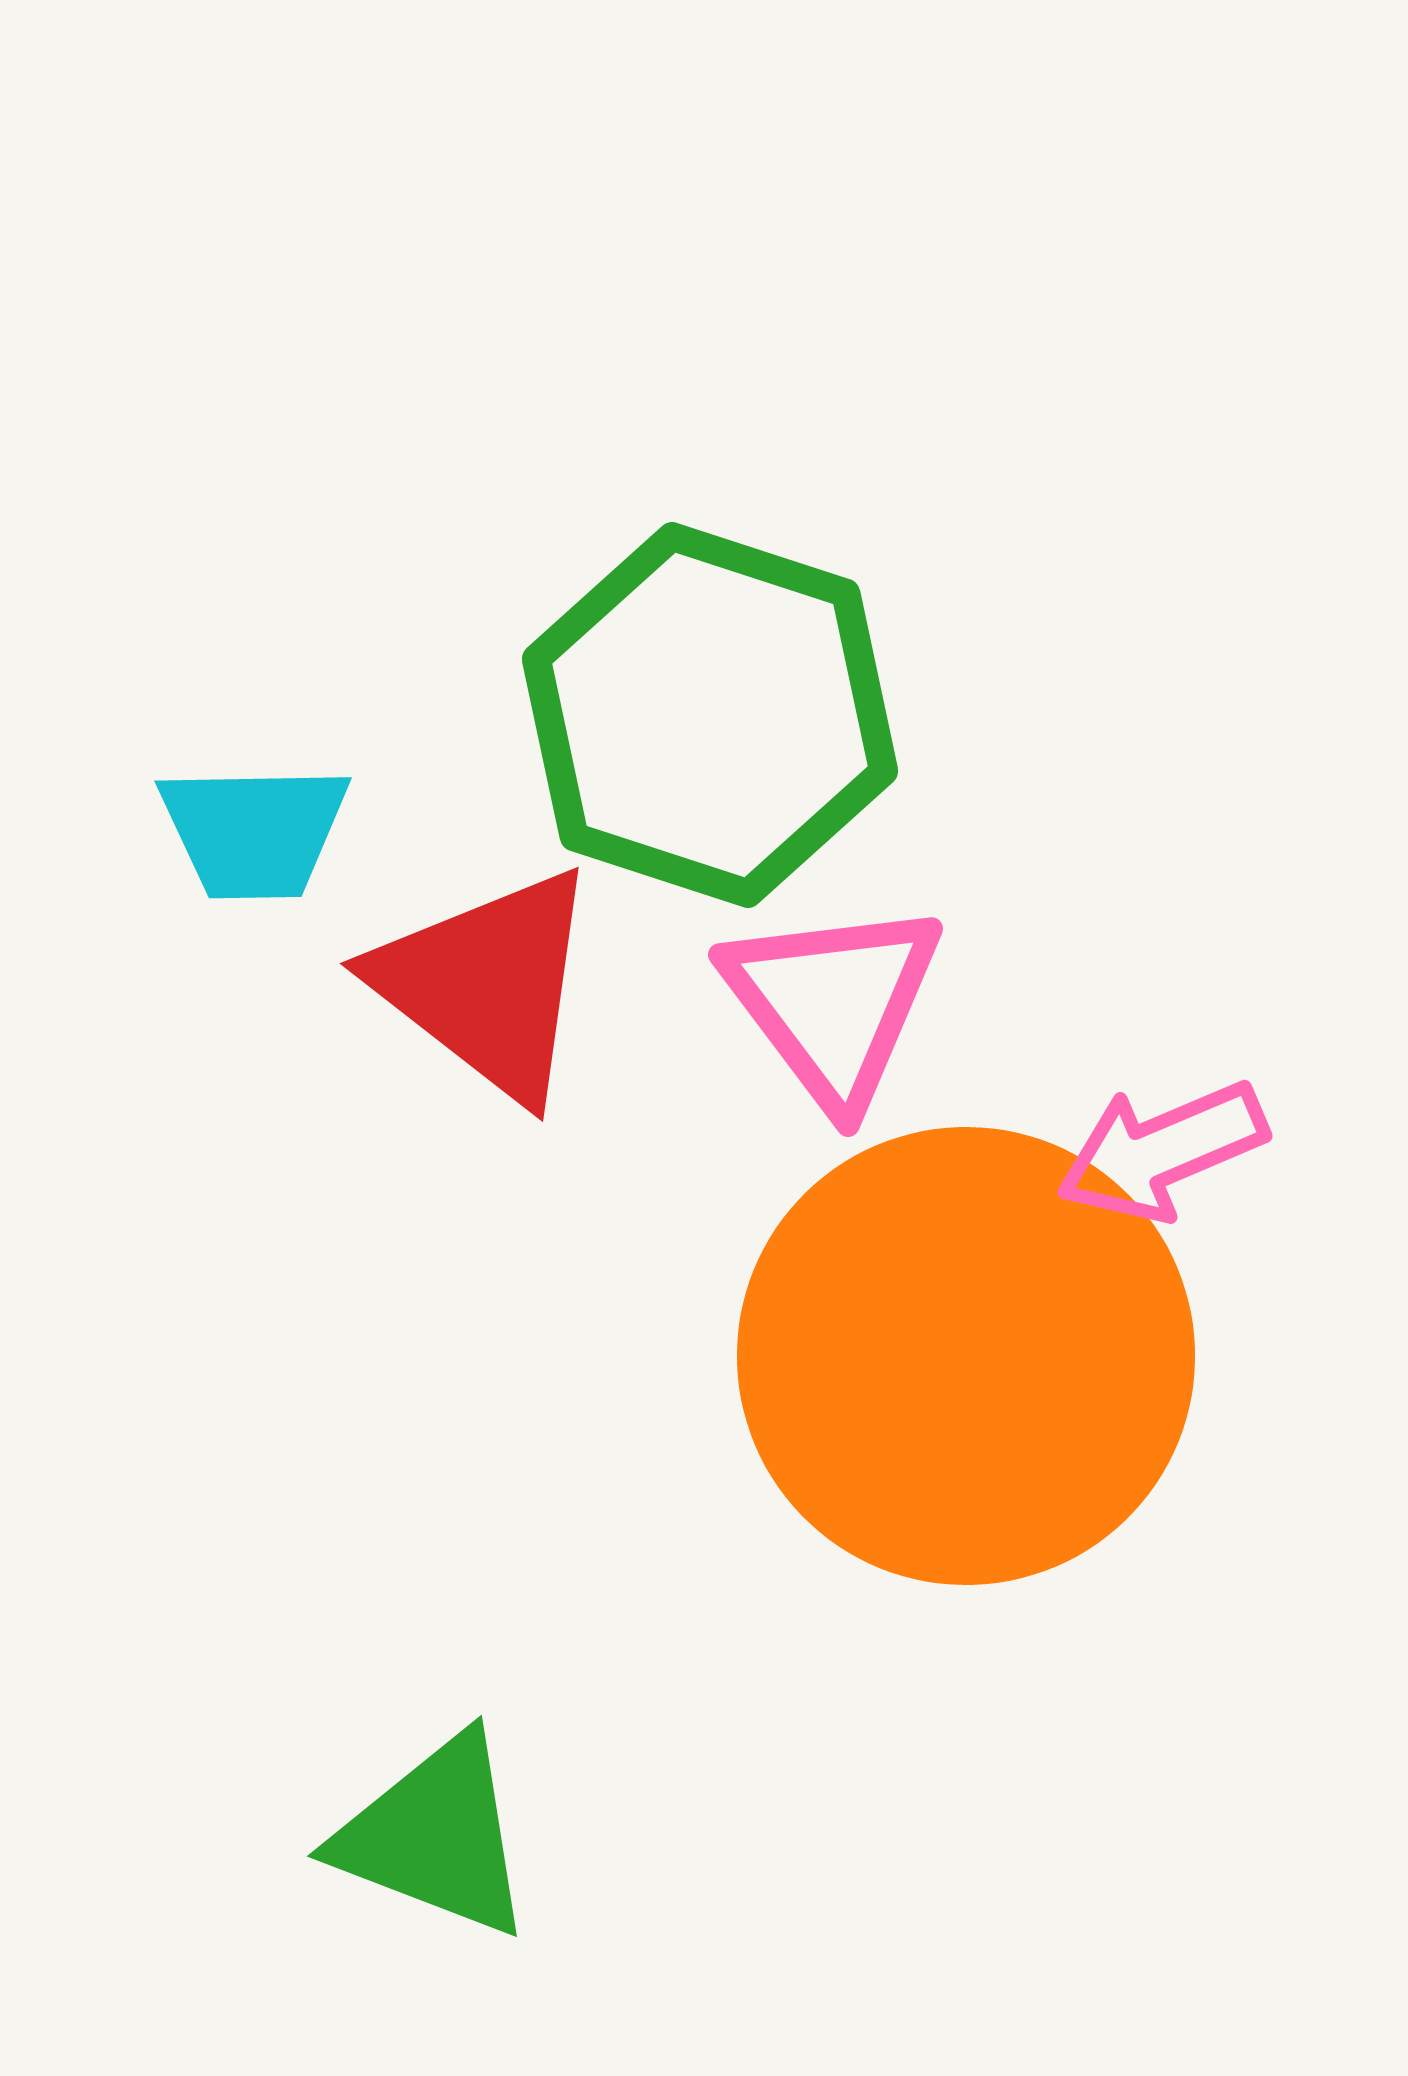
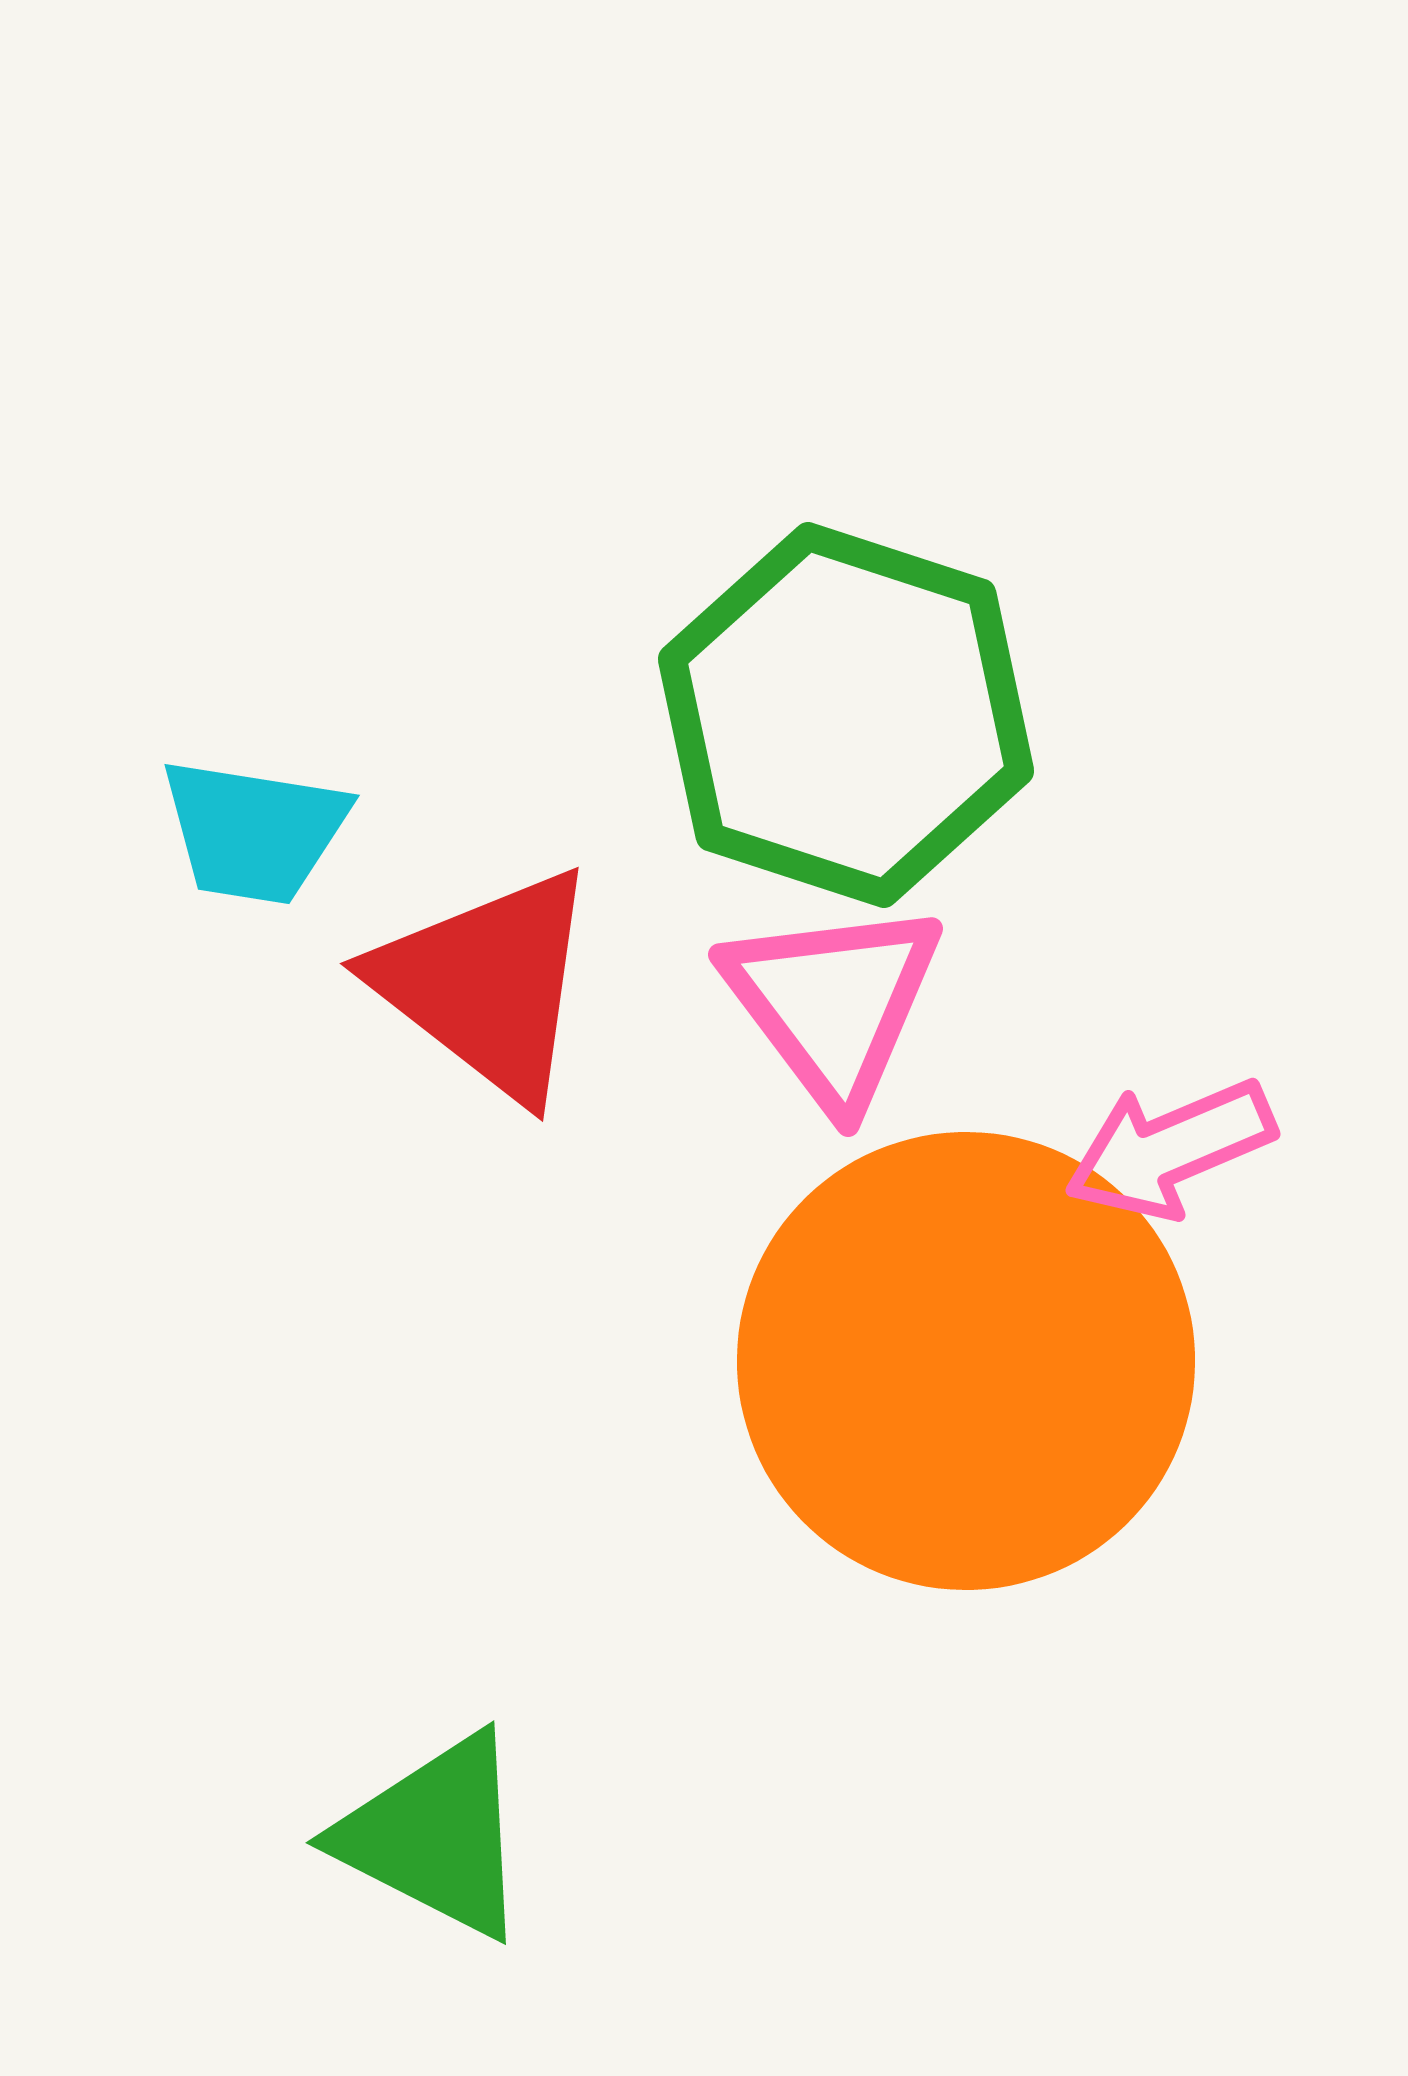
green hexagon: moved 136 px right
cyan trapezoid: rotated 10 degrees clockwise
pink arrow: moved 8 px right, 2 px up
orange circle: moved 5 px down
green triangle: rotated 6 degrees clockwise
